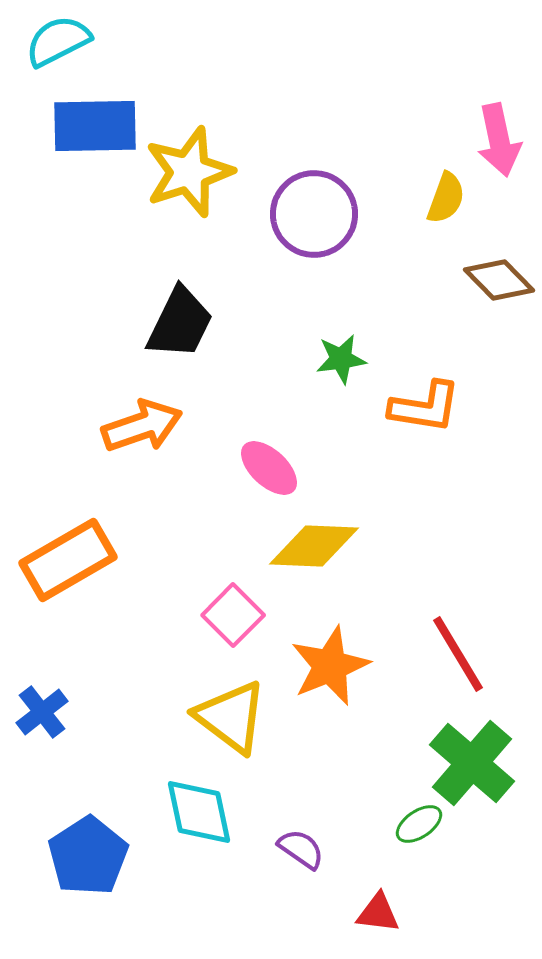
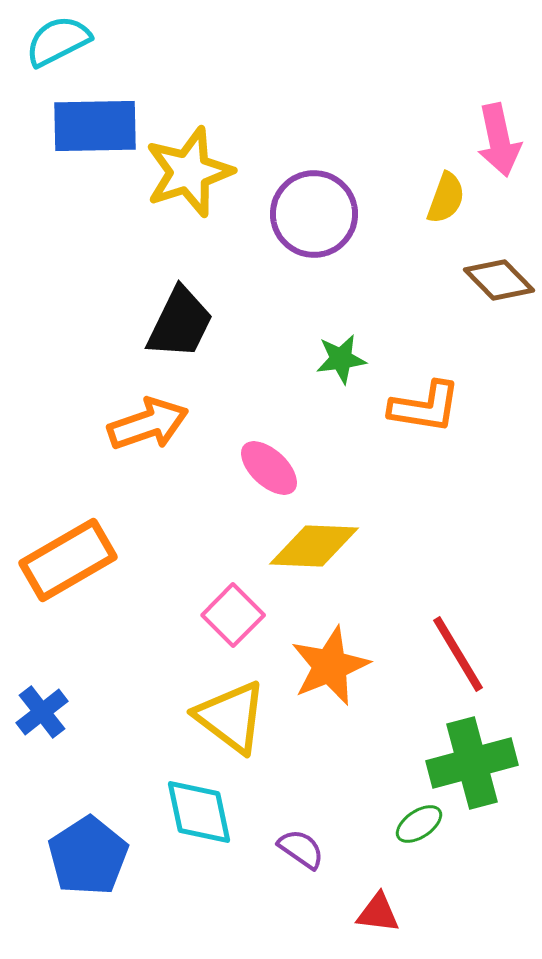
orange arrow: moved 6 px right, 2 px up
green cross: rotated 34 degrees clockwise
